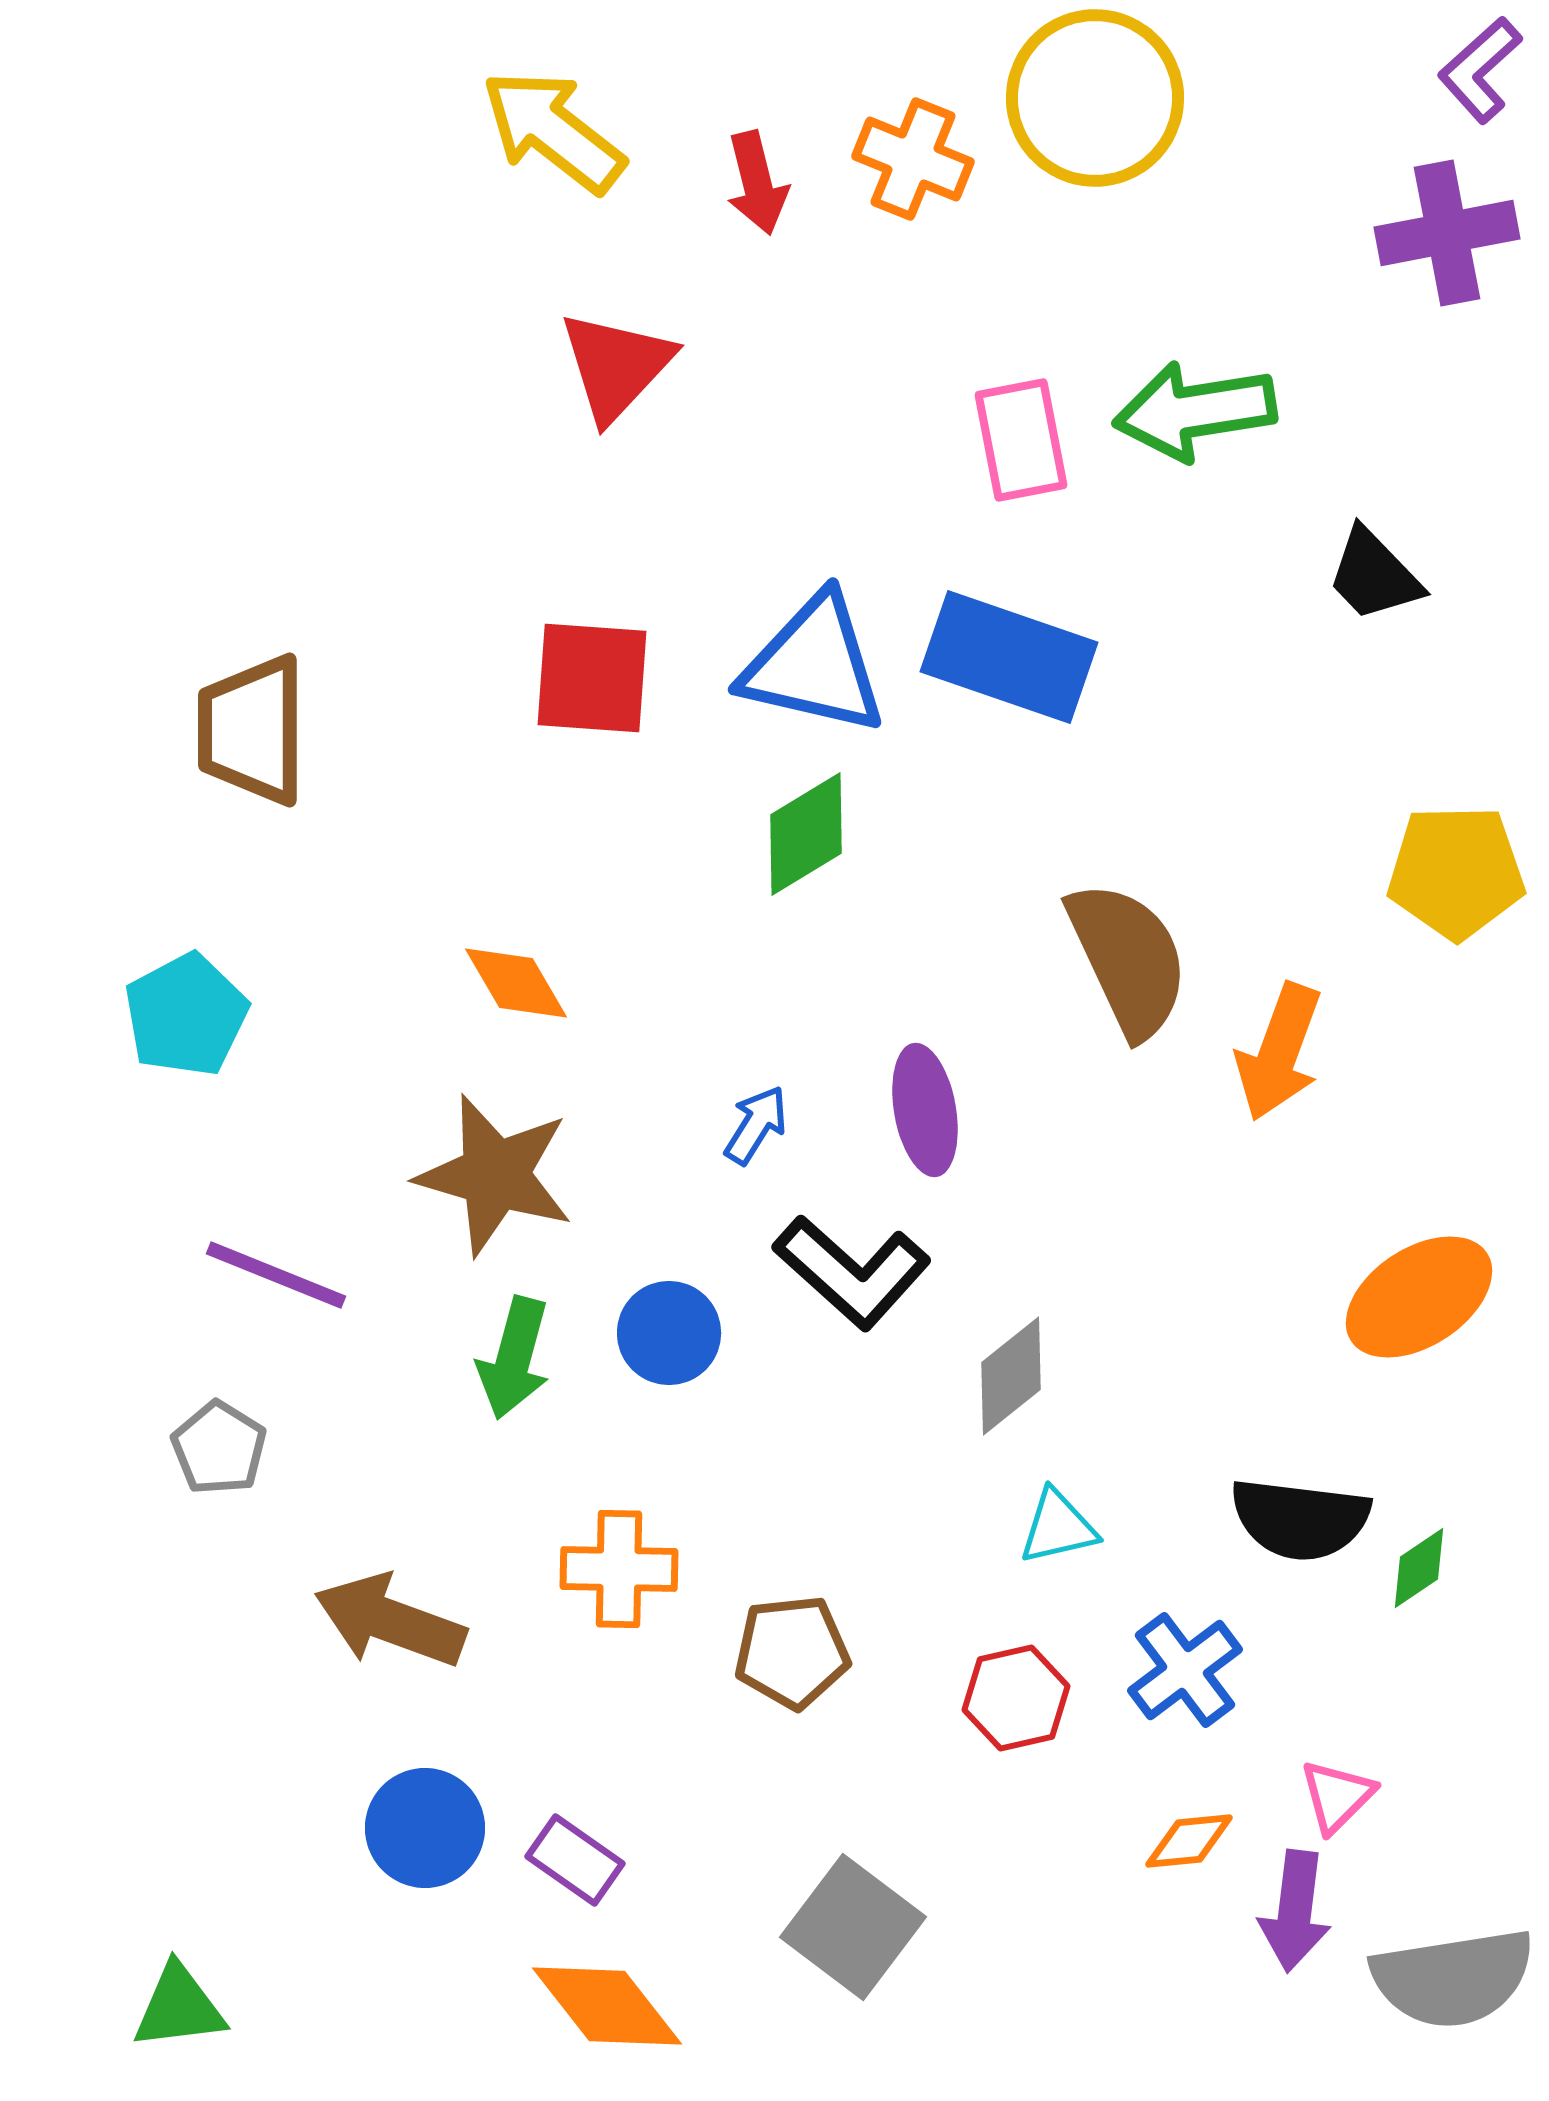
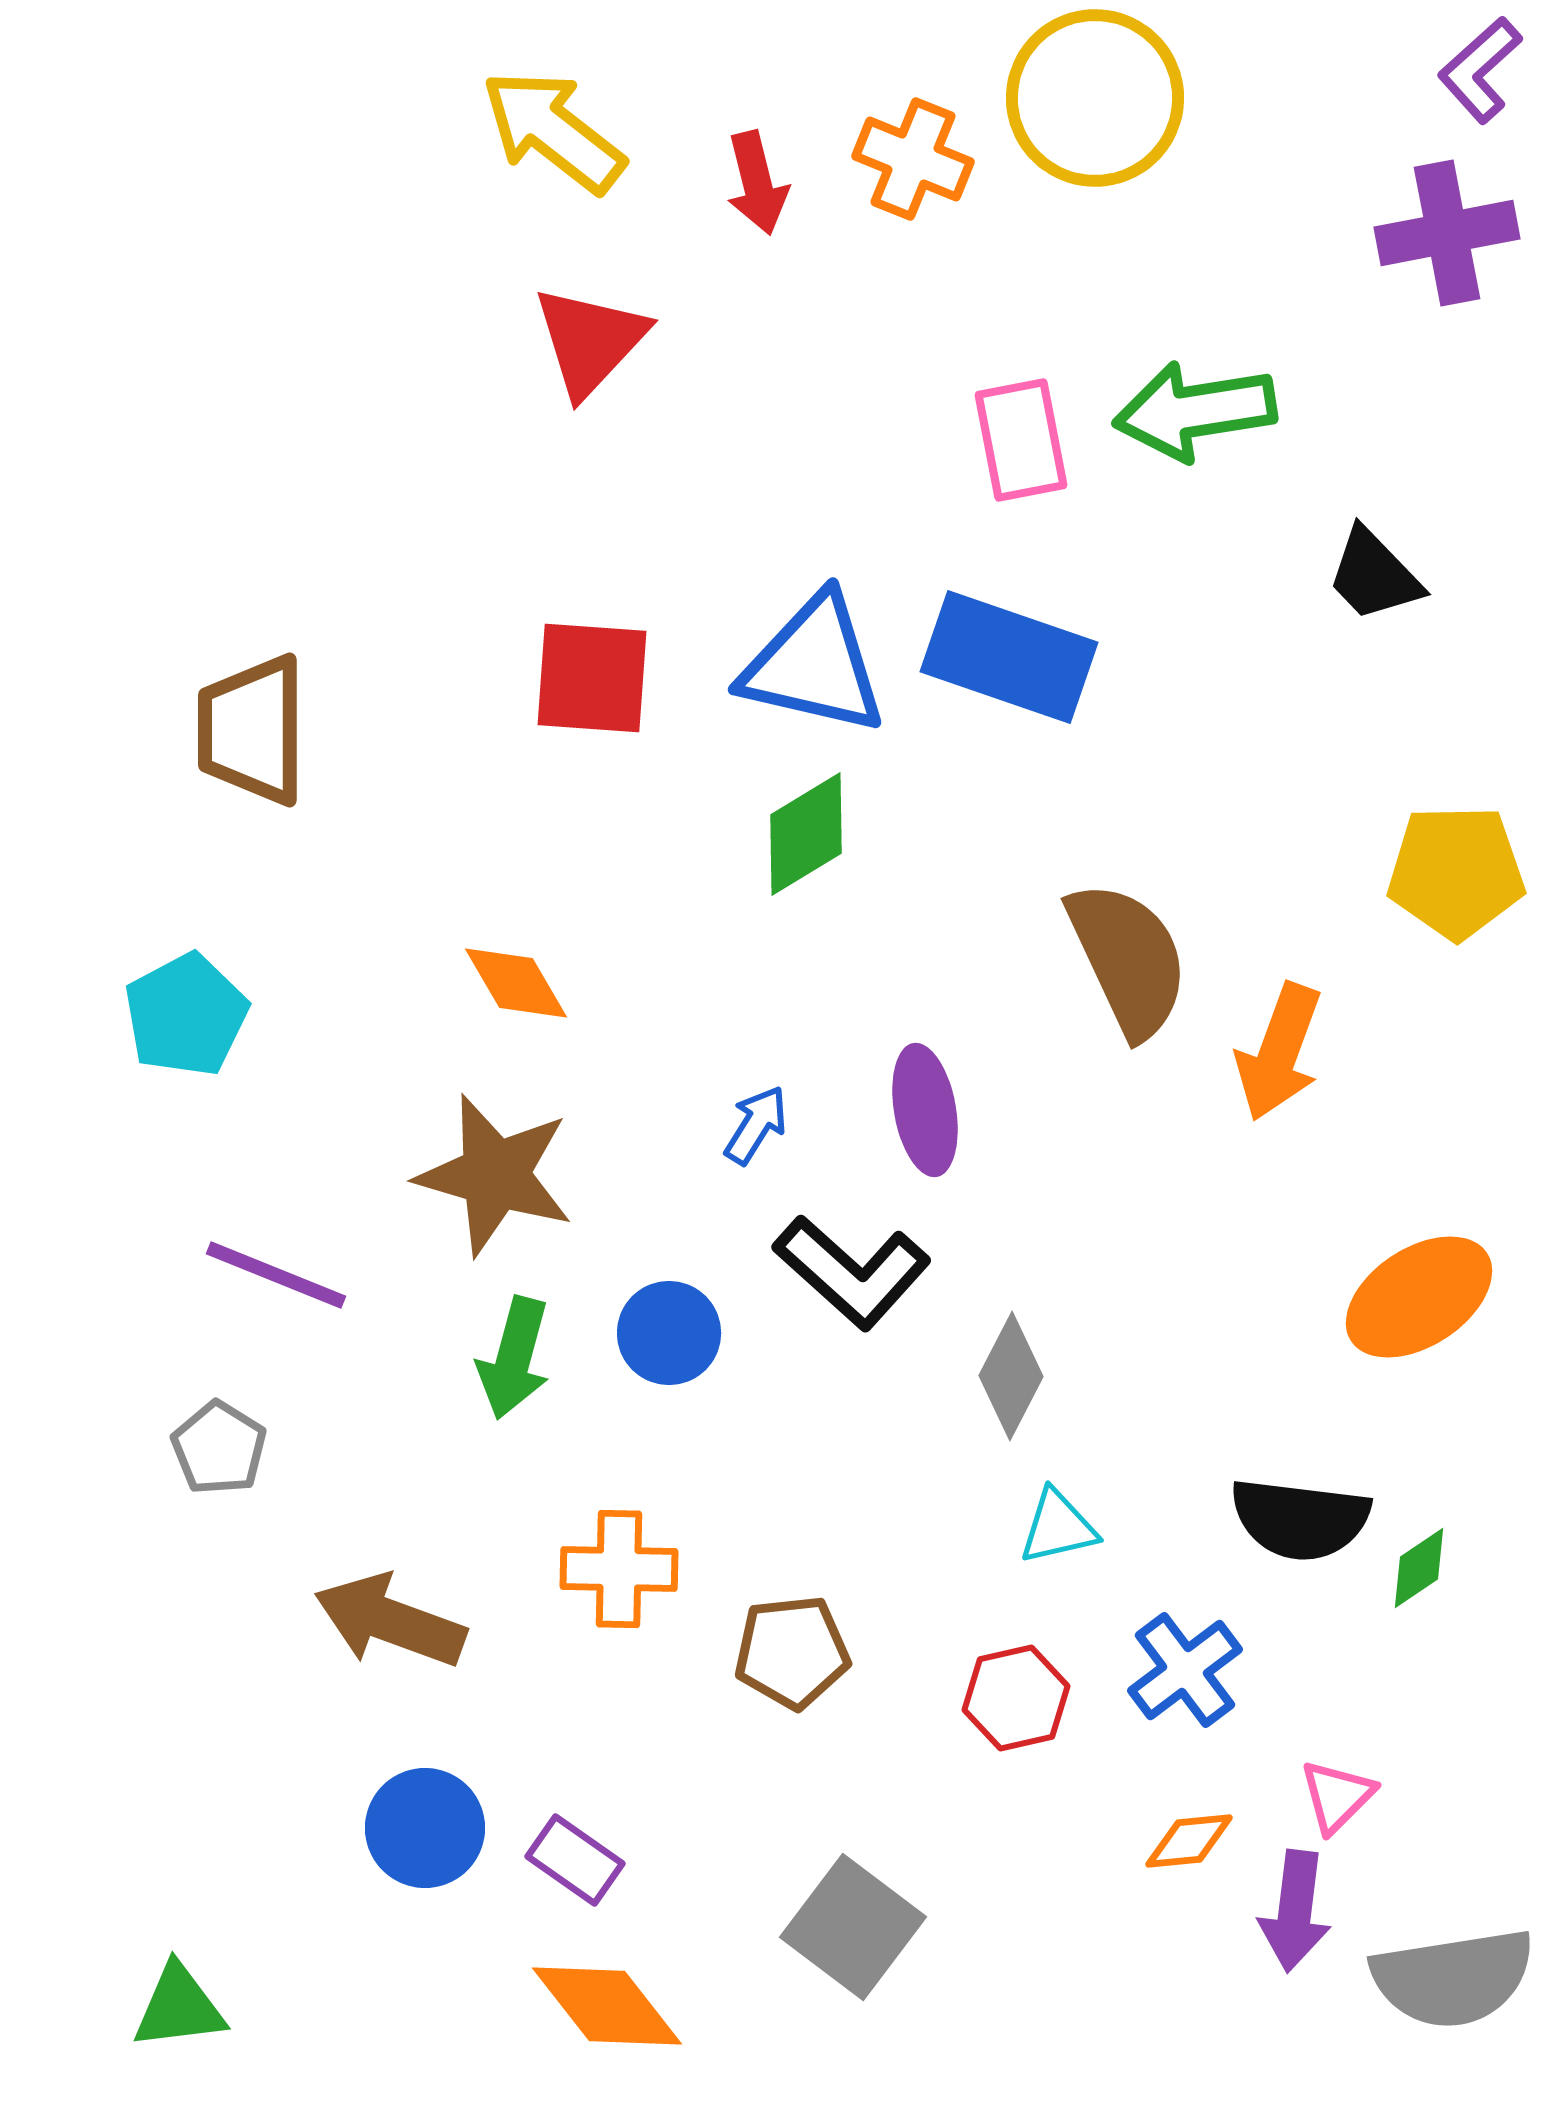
red triangle at (616, 366): moved 26 px left, 25 px up
gray diamond at (1011, 1376): rotated 24 degrees counterclockwise
